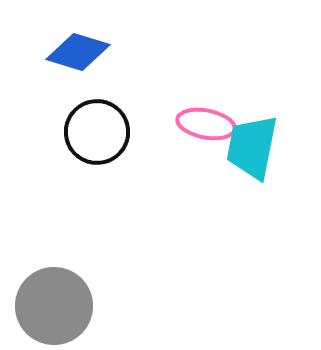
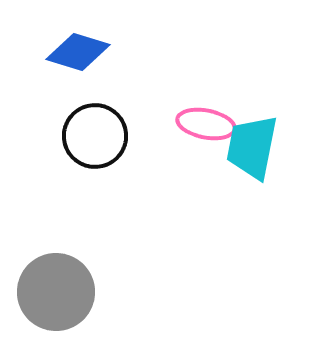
black circle: moved 2 px left, 4 px down
gray circle: moved 2 px right, 14 px up
